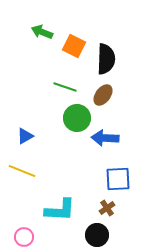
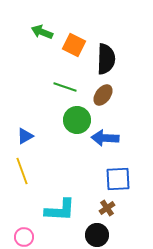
orange square: moved 1 px up
green circle: moved 2 px down
yellow line: rotated 48 degrees clockwise
